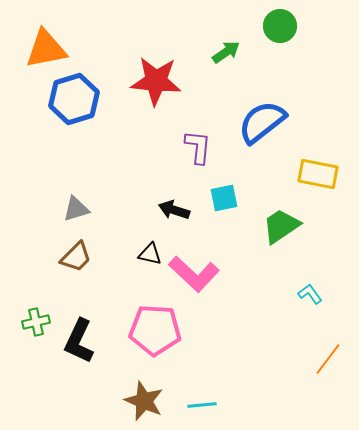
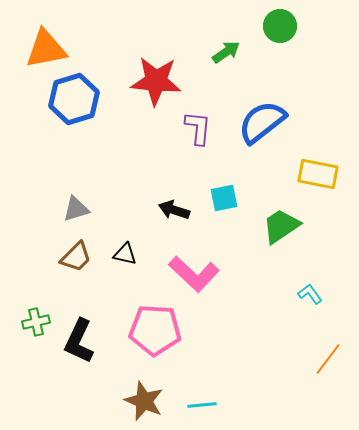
purple L-shape: moved 19 px up
black triangle: moved 25 px left
